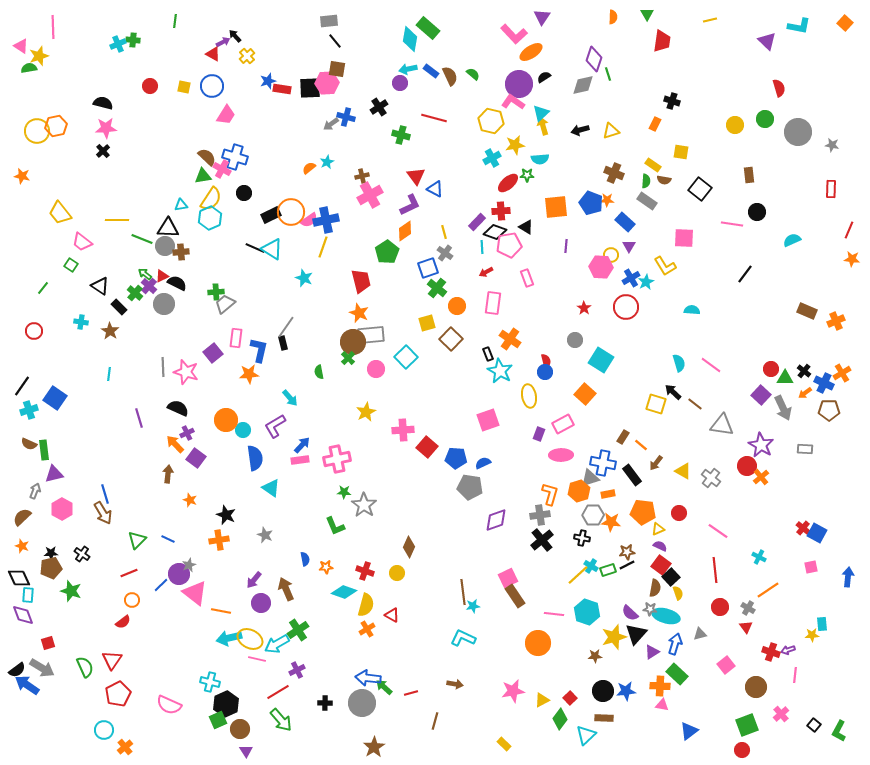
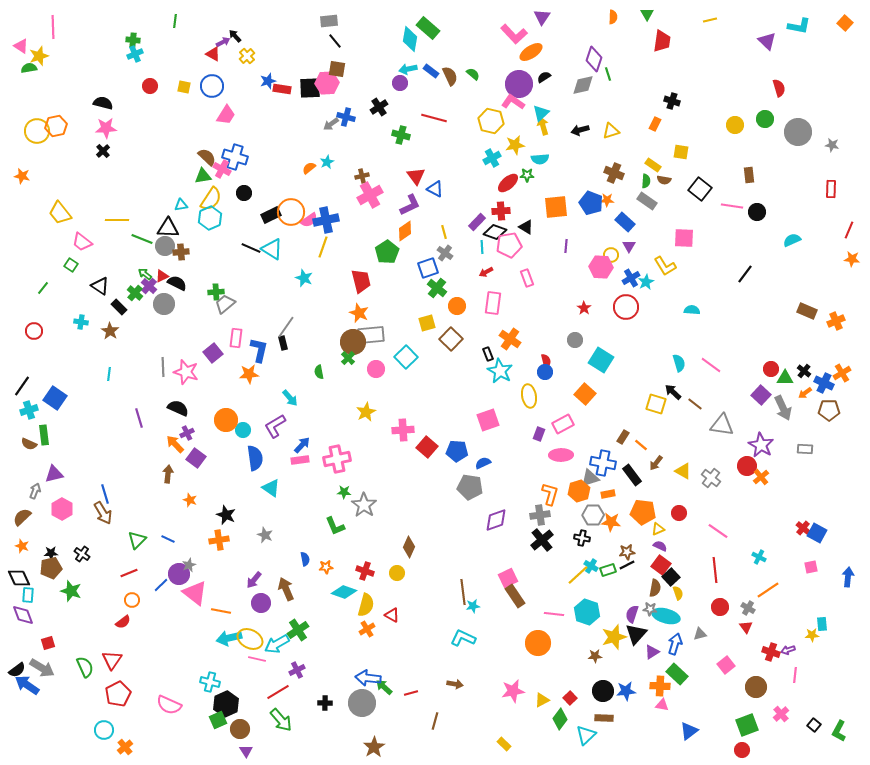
cyan cross at (118, 44): moved 17 px right, 10 px down
pink line at (732, 224): moved 18 px up
black line at (255, 248): moved 4 px left
green rectangle at (44, 450): moved 15 px up
blue pentagon at (456, 458): moved 1 px right, 7 px up
purple semicircle at (630, 613): moved 2 px right, 1 px down; rotated 66 degrees clockwise
